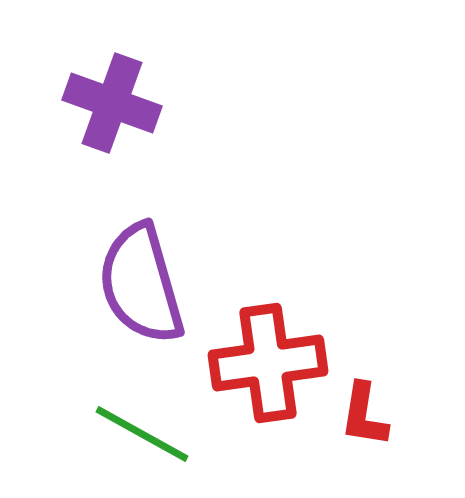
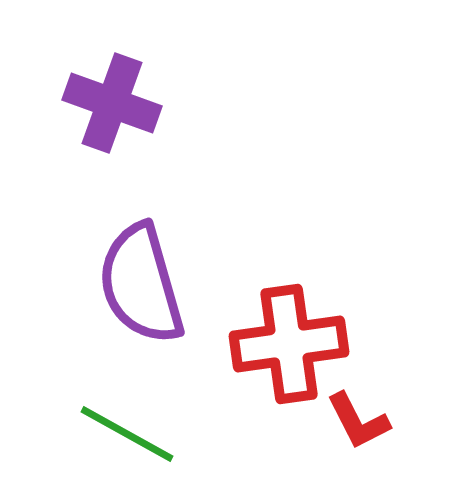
red cross: moved 21 px right, 19 px up
red L-shape: moved 6 px left, 6 px down; rotated 36 degrees counterclockwise
green line: moved 15 px left
